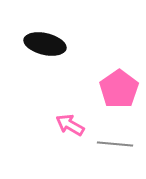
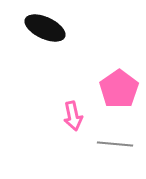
black ellipse: moved 16 px up; rotated 12 degrees clockwise
pink arrow: moved 3 px right, 9 px up; rotated 132 degrees counterclockwise
